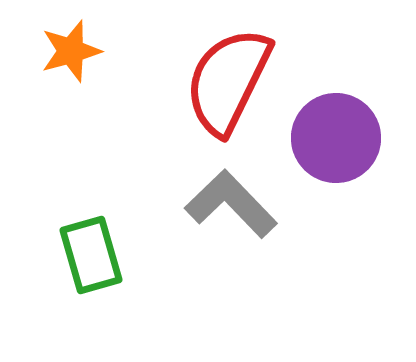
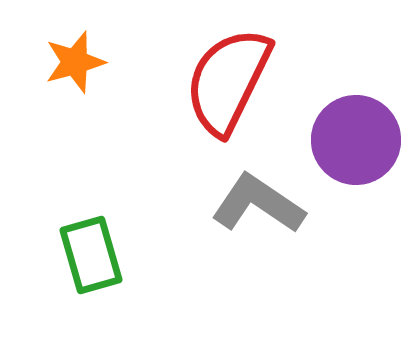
orange star: moved 4 px right, 11 px down
purple circle: moved 20 px right, 2 px down
gray L-shape: moved 27 px right; rotated 12 degrees counterclockwise
